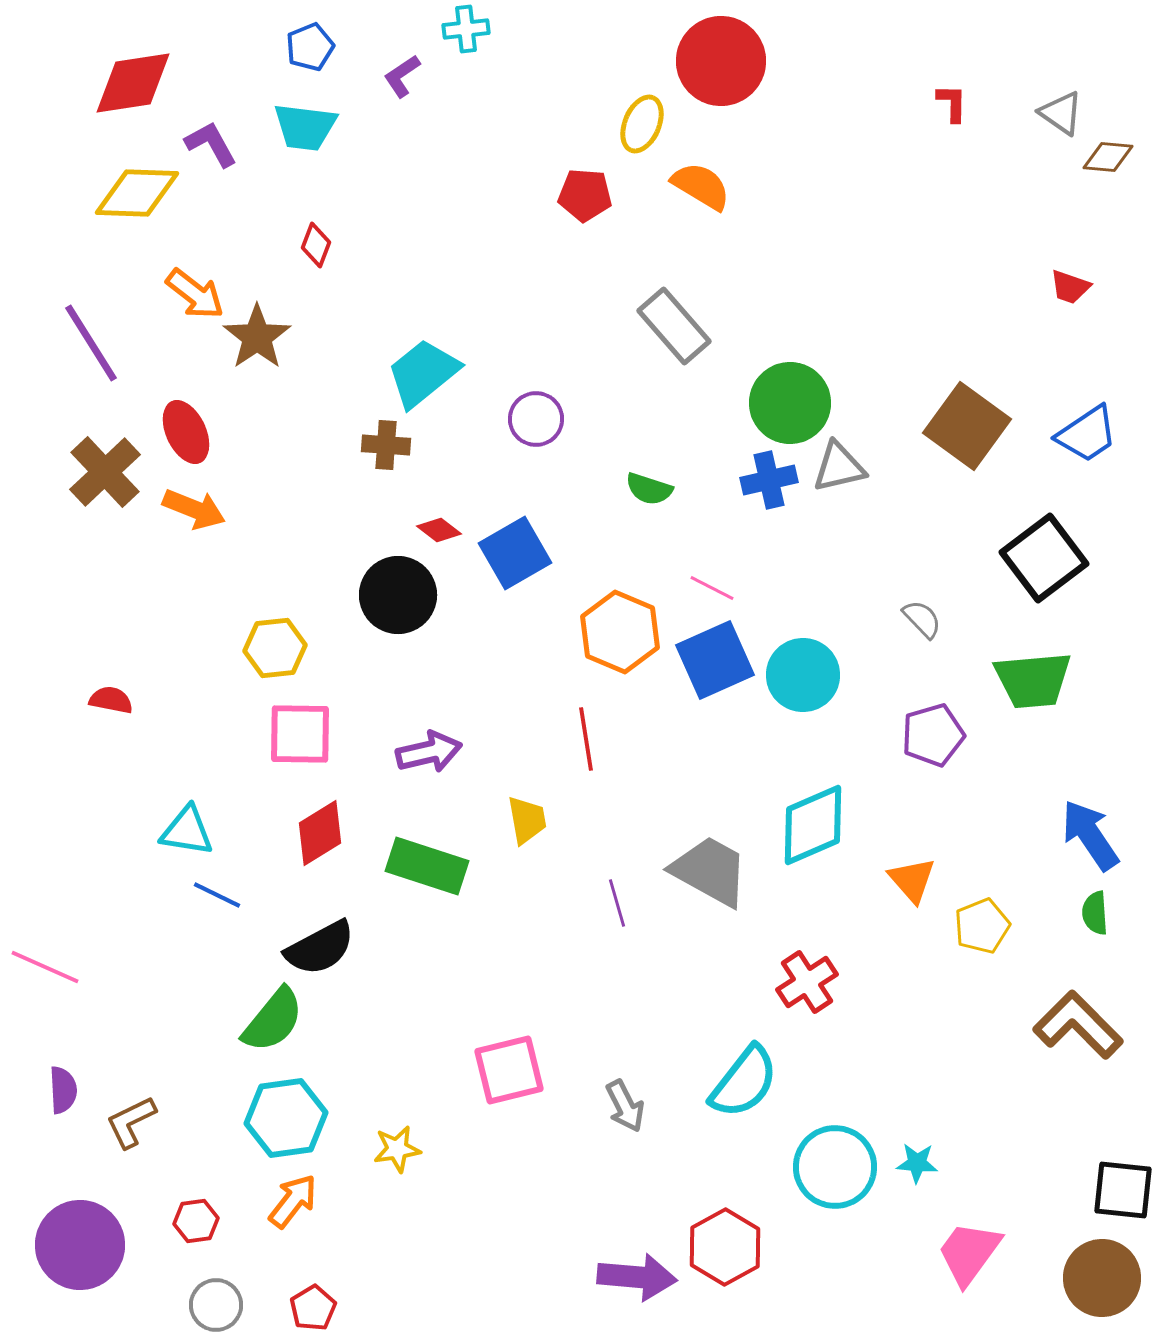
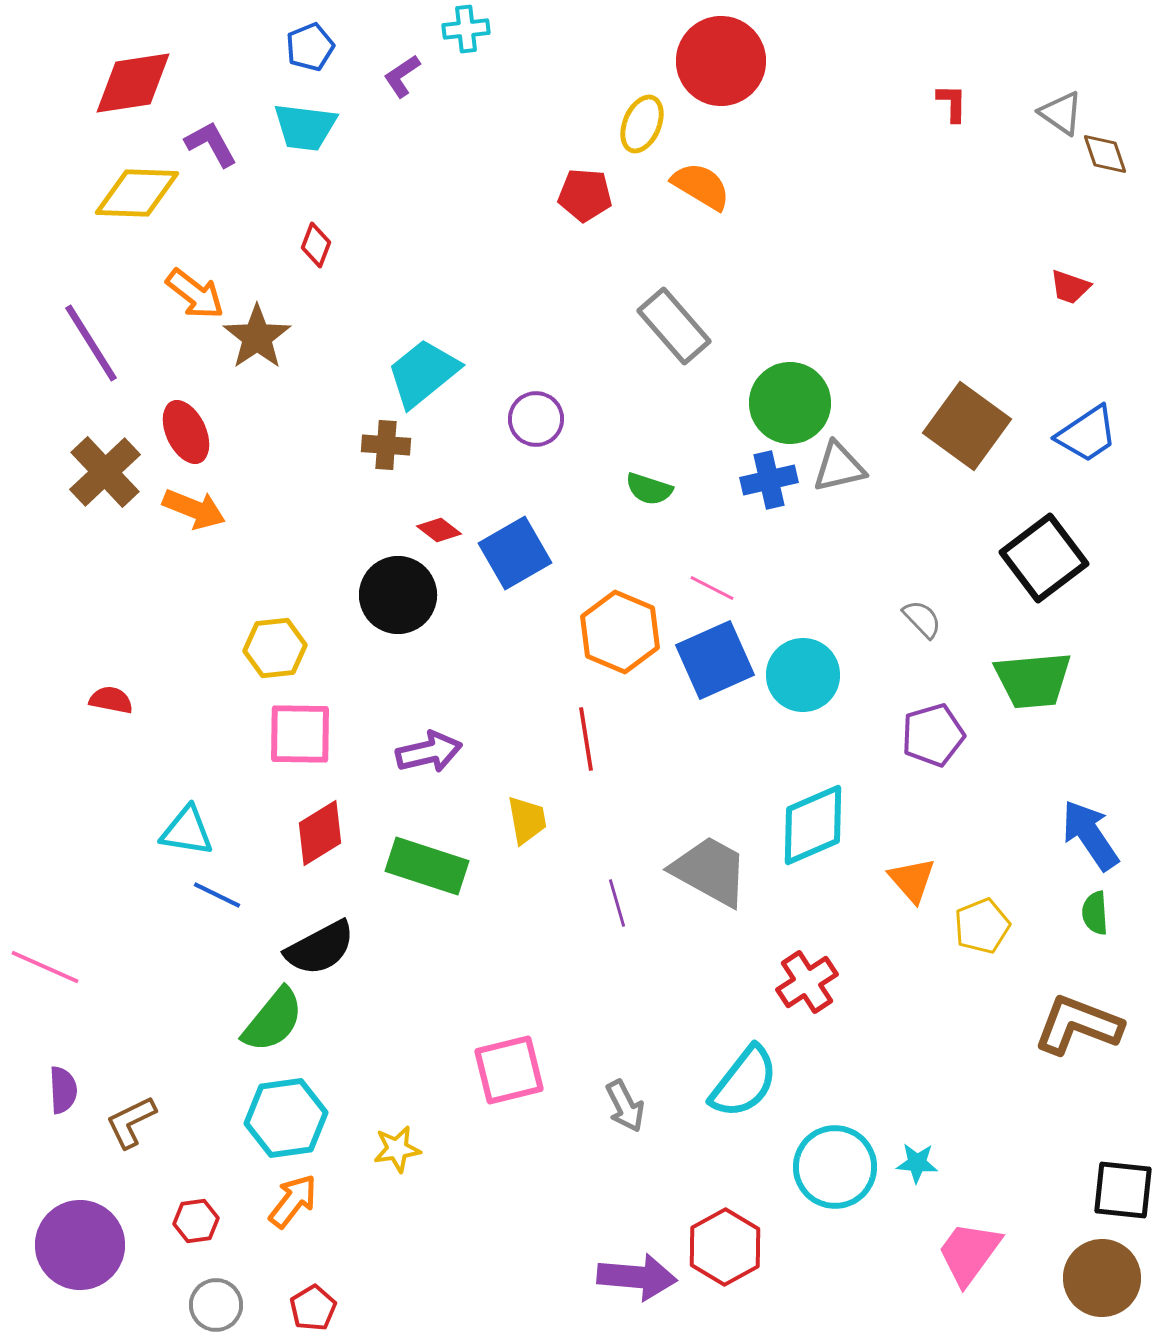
brown diamond at (1108, 157): moved 3 px left, 3 px up; rotated 66 degrees clockwise
brown L-shape at (1078, 1025): rotated 24 degrees counterclockwise
